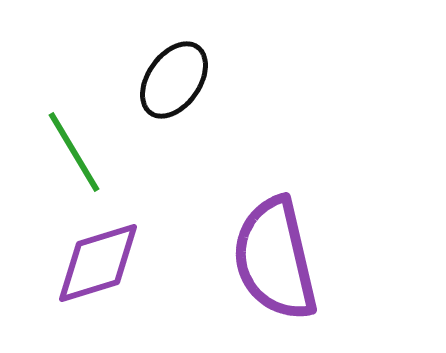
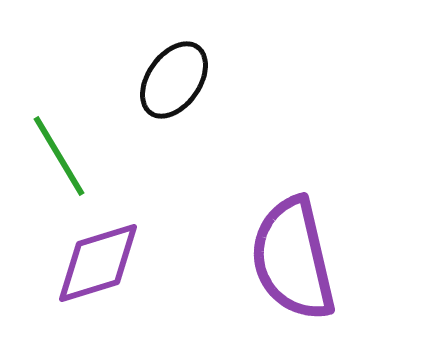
green line: moved 15 px left, 4 px down
purple semicircle: moved 18 px right
